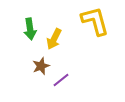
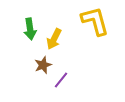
brown star: moved 2 px right, 1 px up
purple line: rotated 12 degrees counterclockwise
